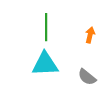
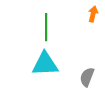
orange arrow: moved 3 px right, 21 px up
gray semicircle: rotated 72 degrees clockwise
